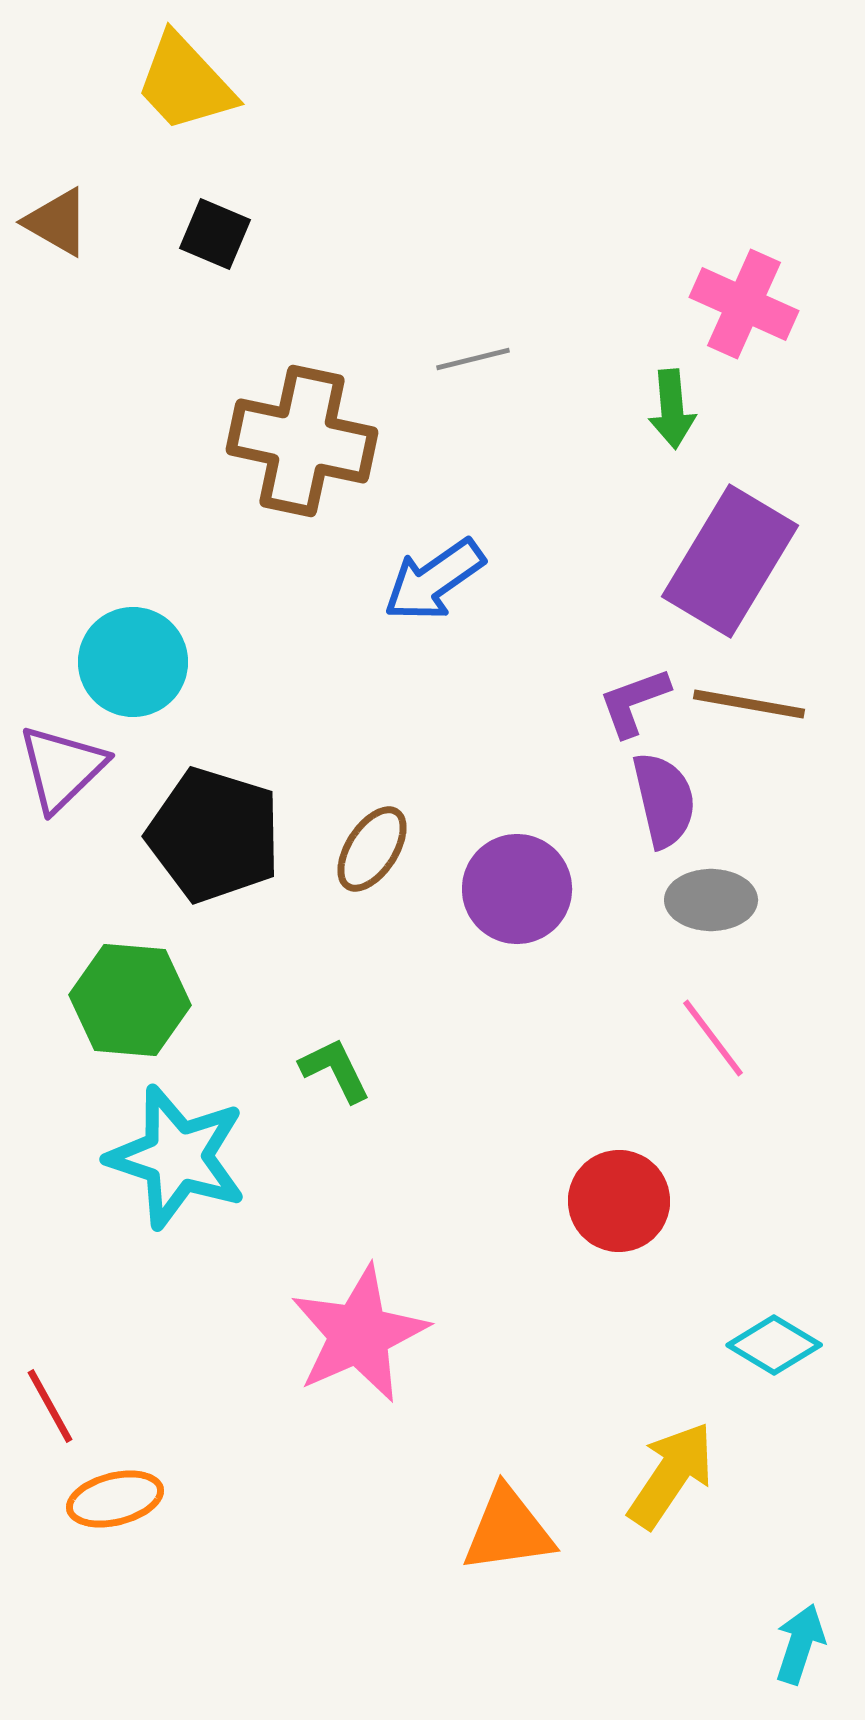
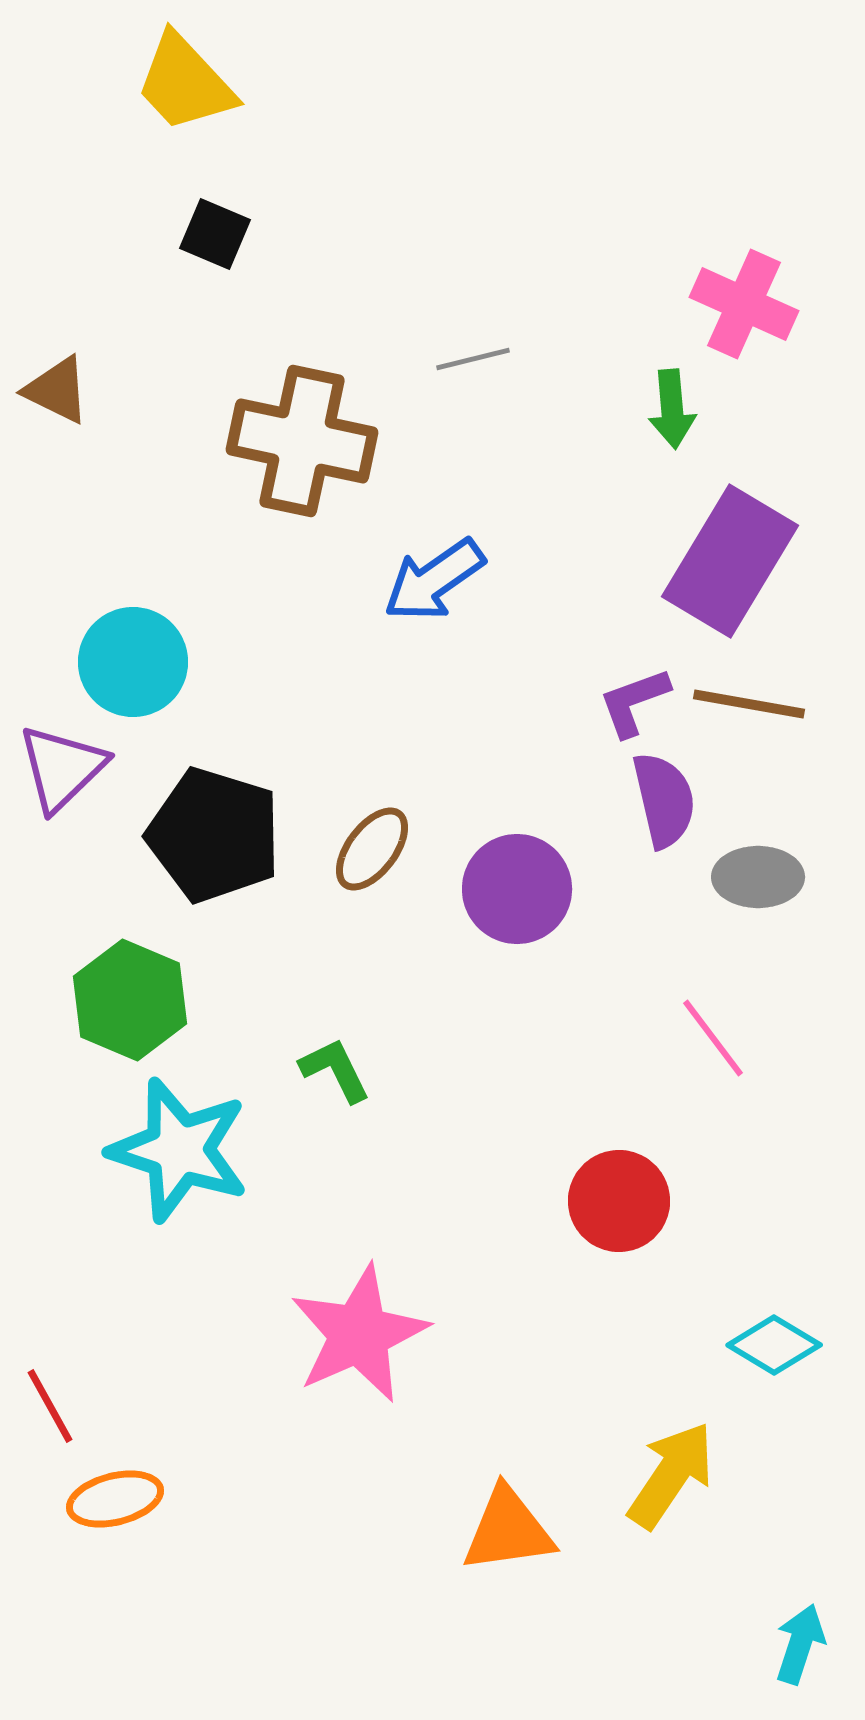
brown triangle: moved 168 px down; rotated 4 degrees counterclockwise
brown ellipse: rotated 4 degrees clockwise
gray ellipse: moved 47 px right, 23 px up
green hexagon: rotated 18 degrees clockwise
cyan star: moved 2 px right, 7 px up
